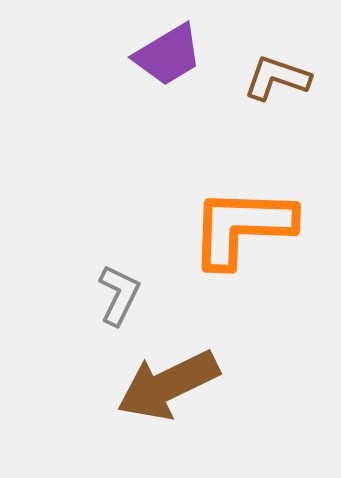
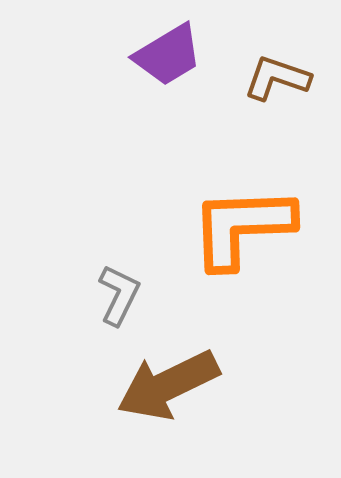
orange L-shape: rotated 4 degrees counterclockwise
